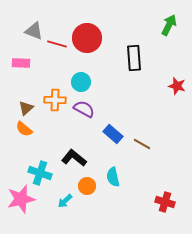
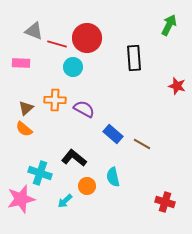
cyan circle: moved 8 px left, 15 px up
